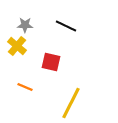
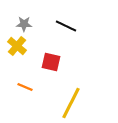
gray star: moved 1 px left, 1 px up
